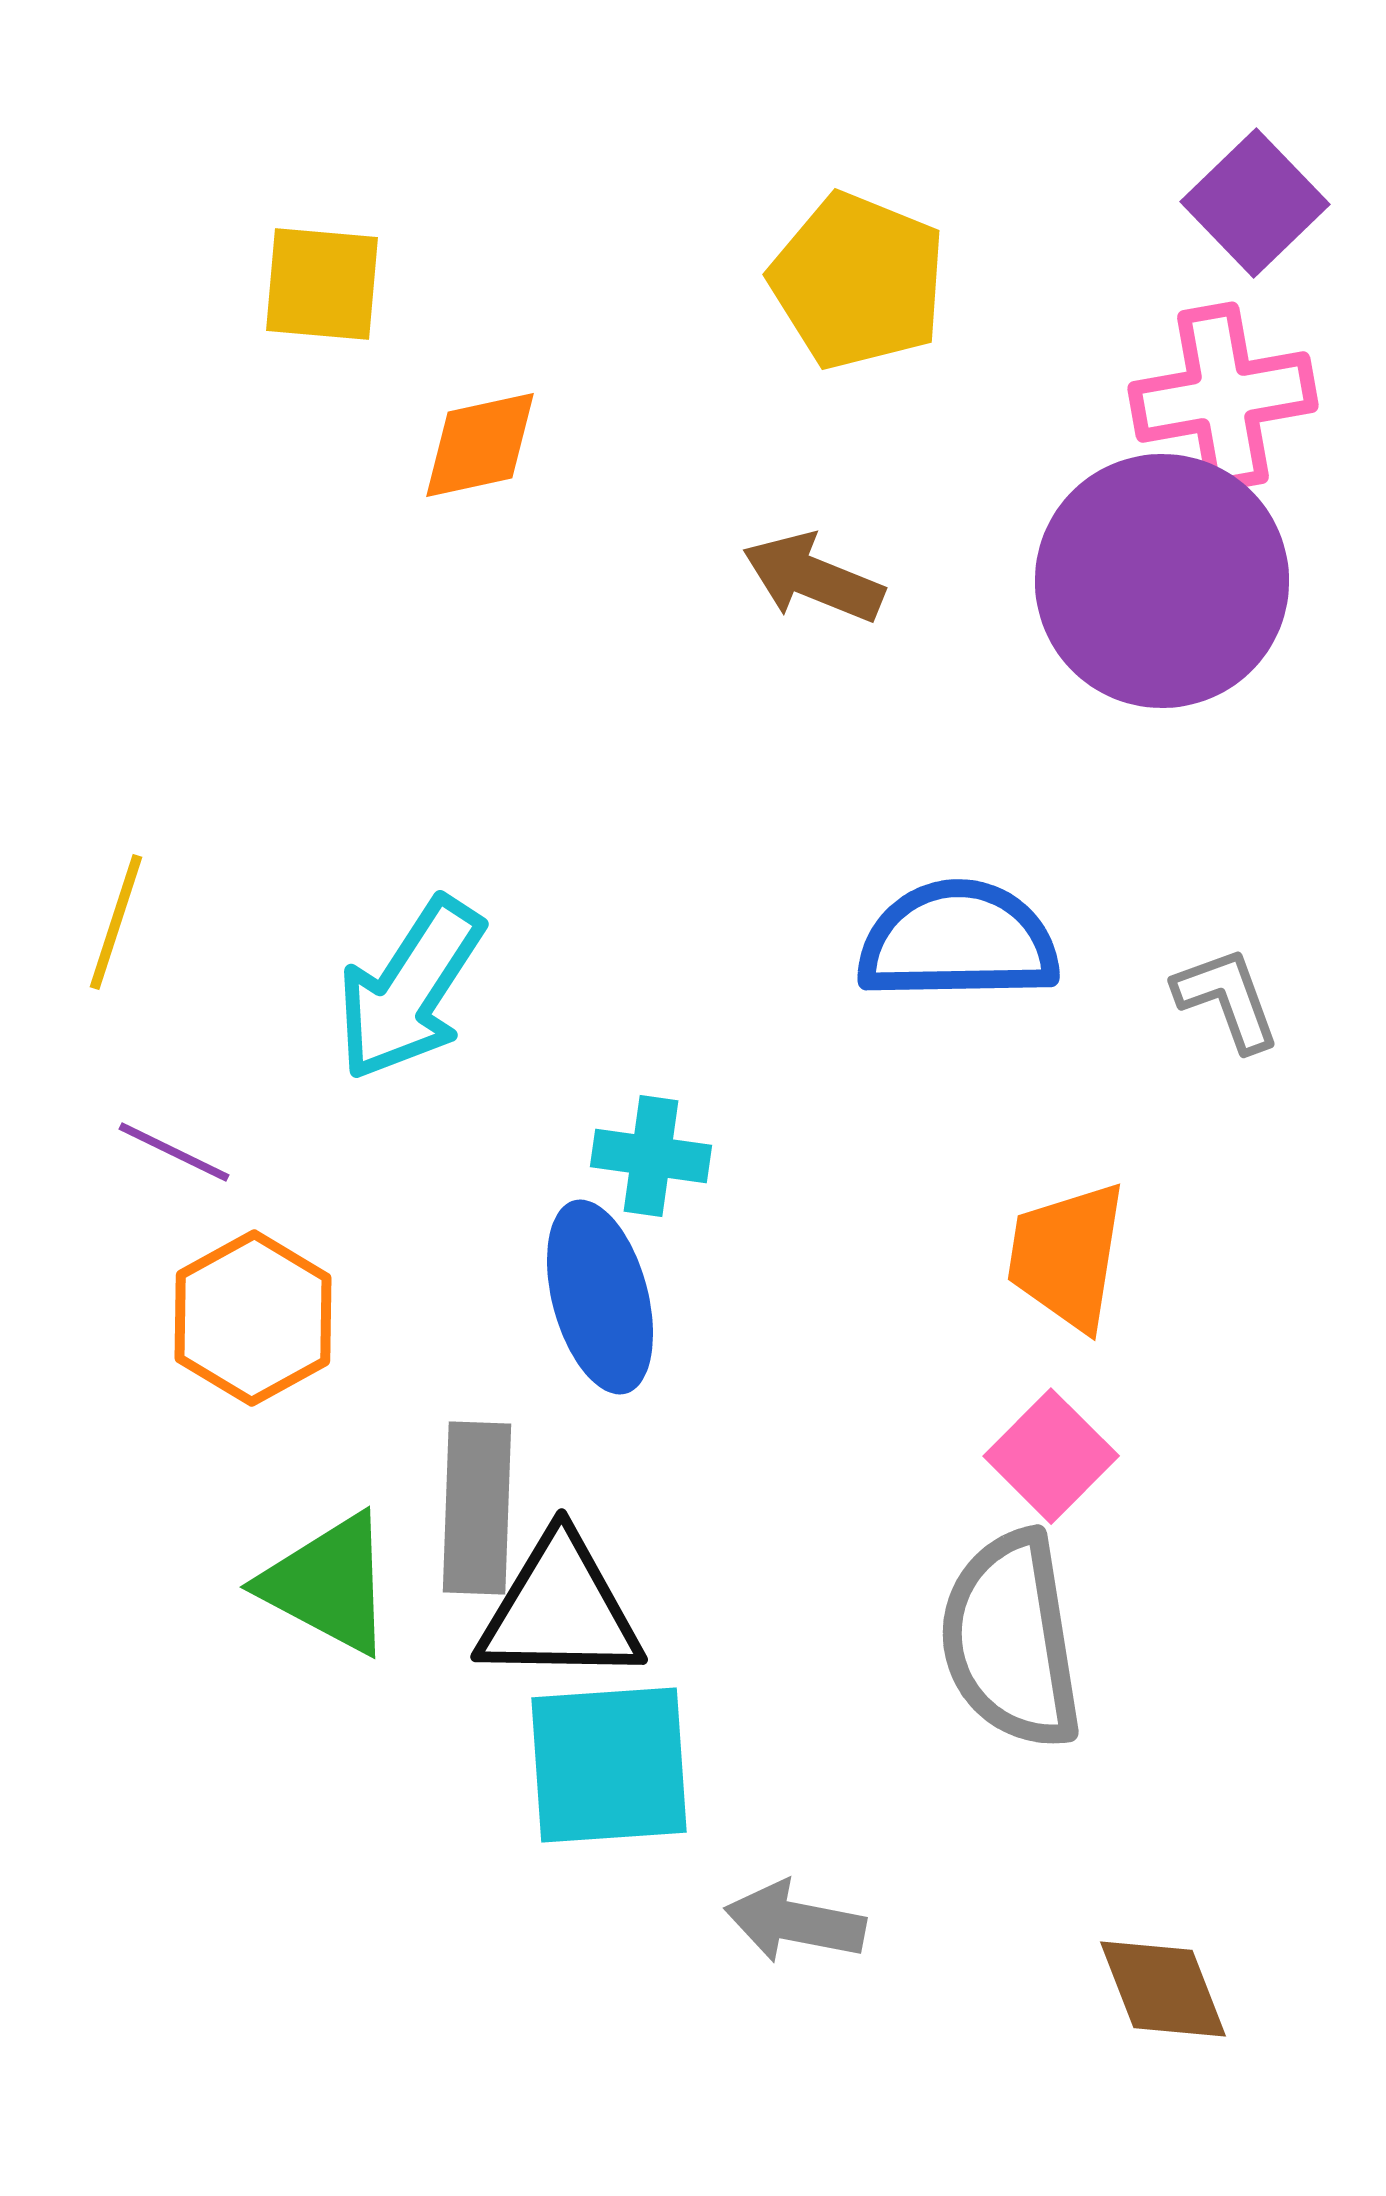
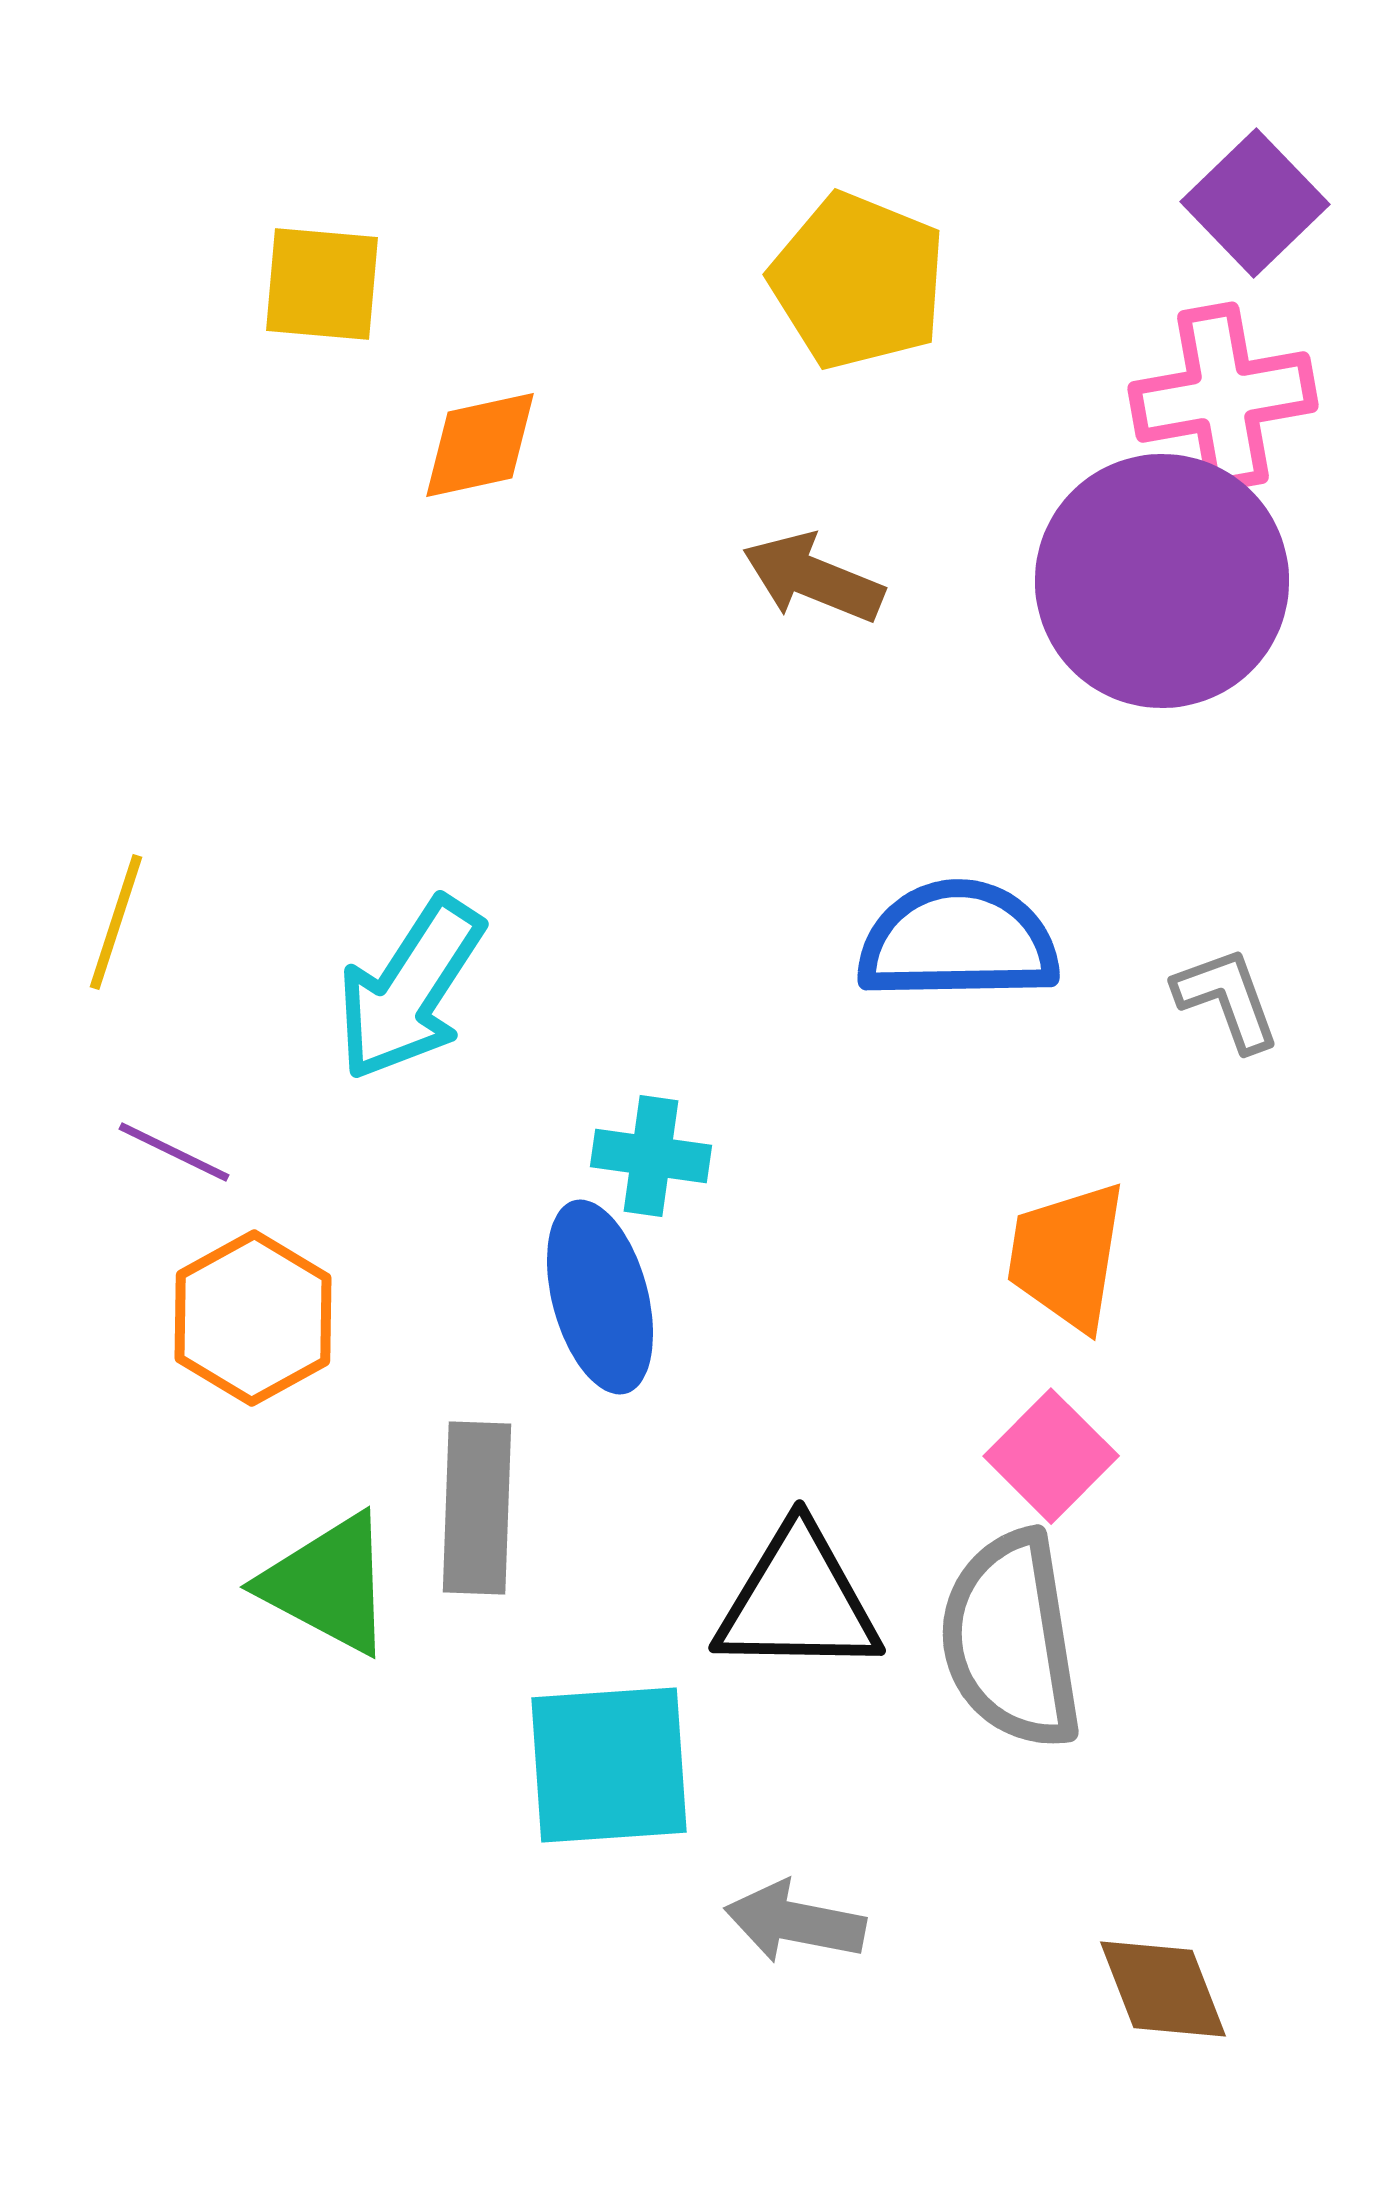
black triangle: moved 238 px right, 9 px up
